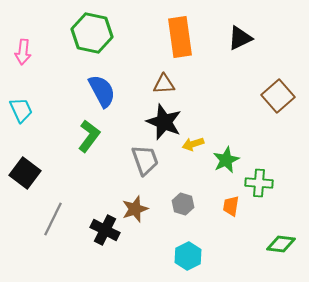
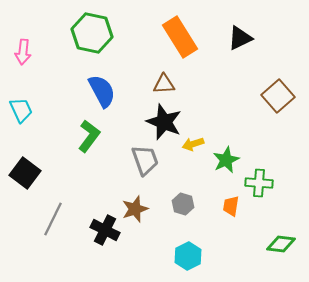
orange rectangle: rotated 24 degrees counterclockwise
